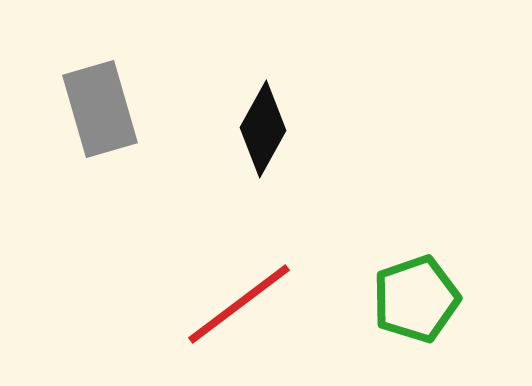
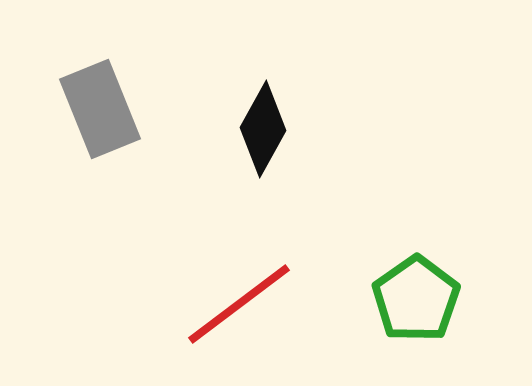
gray rectangle: rotated 6 degrees counterclockwise
green pentagon: rotated 16 degrees counterclockwise
